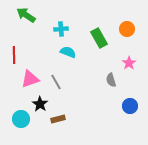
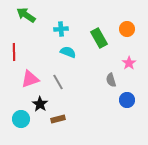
red line: moved 3 px up
gray line: moved 2 px right
blue circle: moved 3 px left, 6 px up
